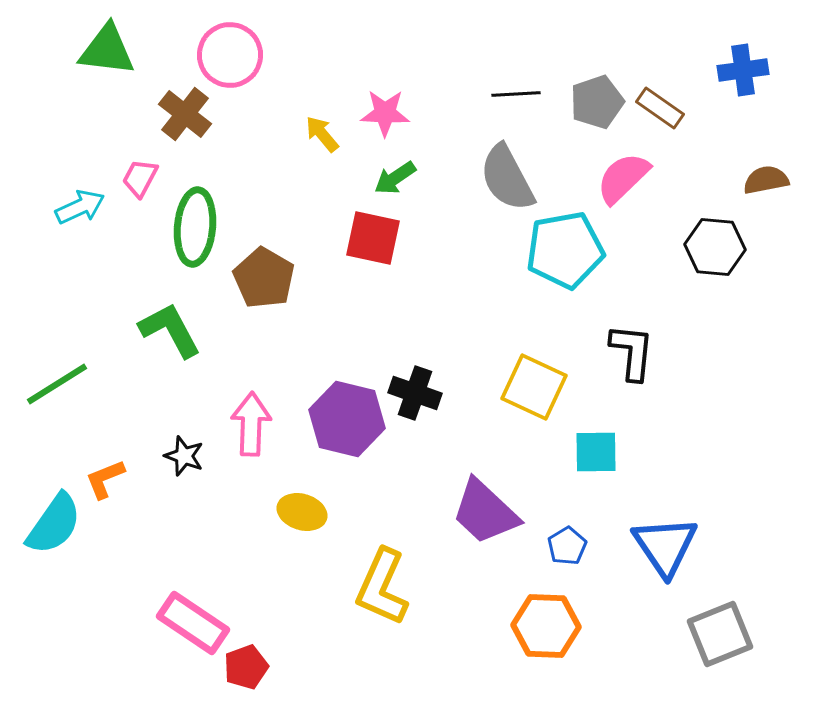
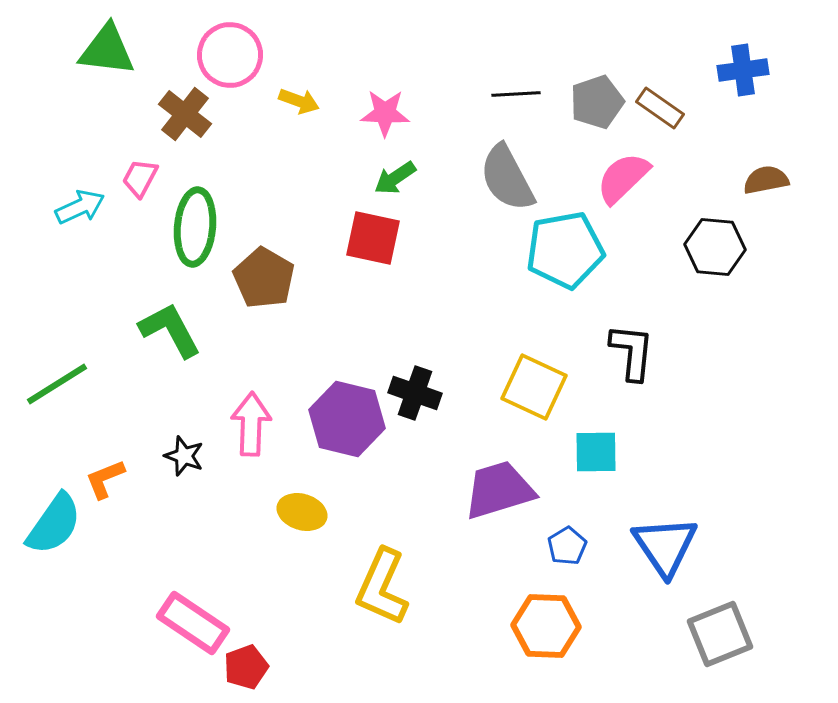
yellow arrow: moved 23 px left, 33 px up; rotated 150 degrees clockwise
purple trapezoid: moved 14 px right, 22 px up; rotated 120 degrees clockwise
